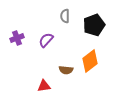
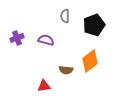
purple semicircle: rotated 63 degrees clockwise
